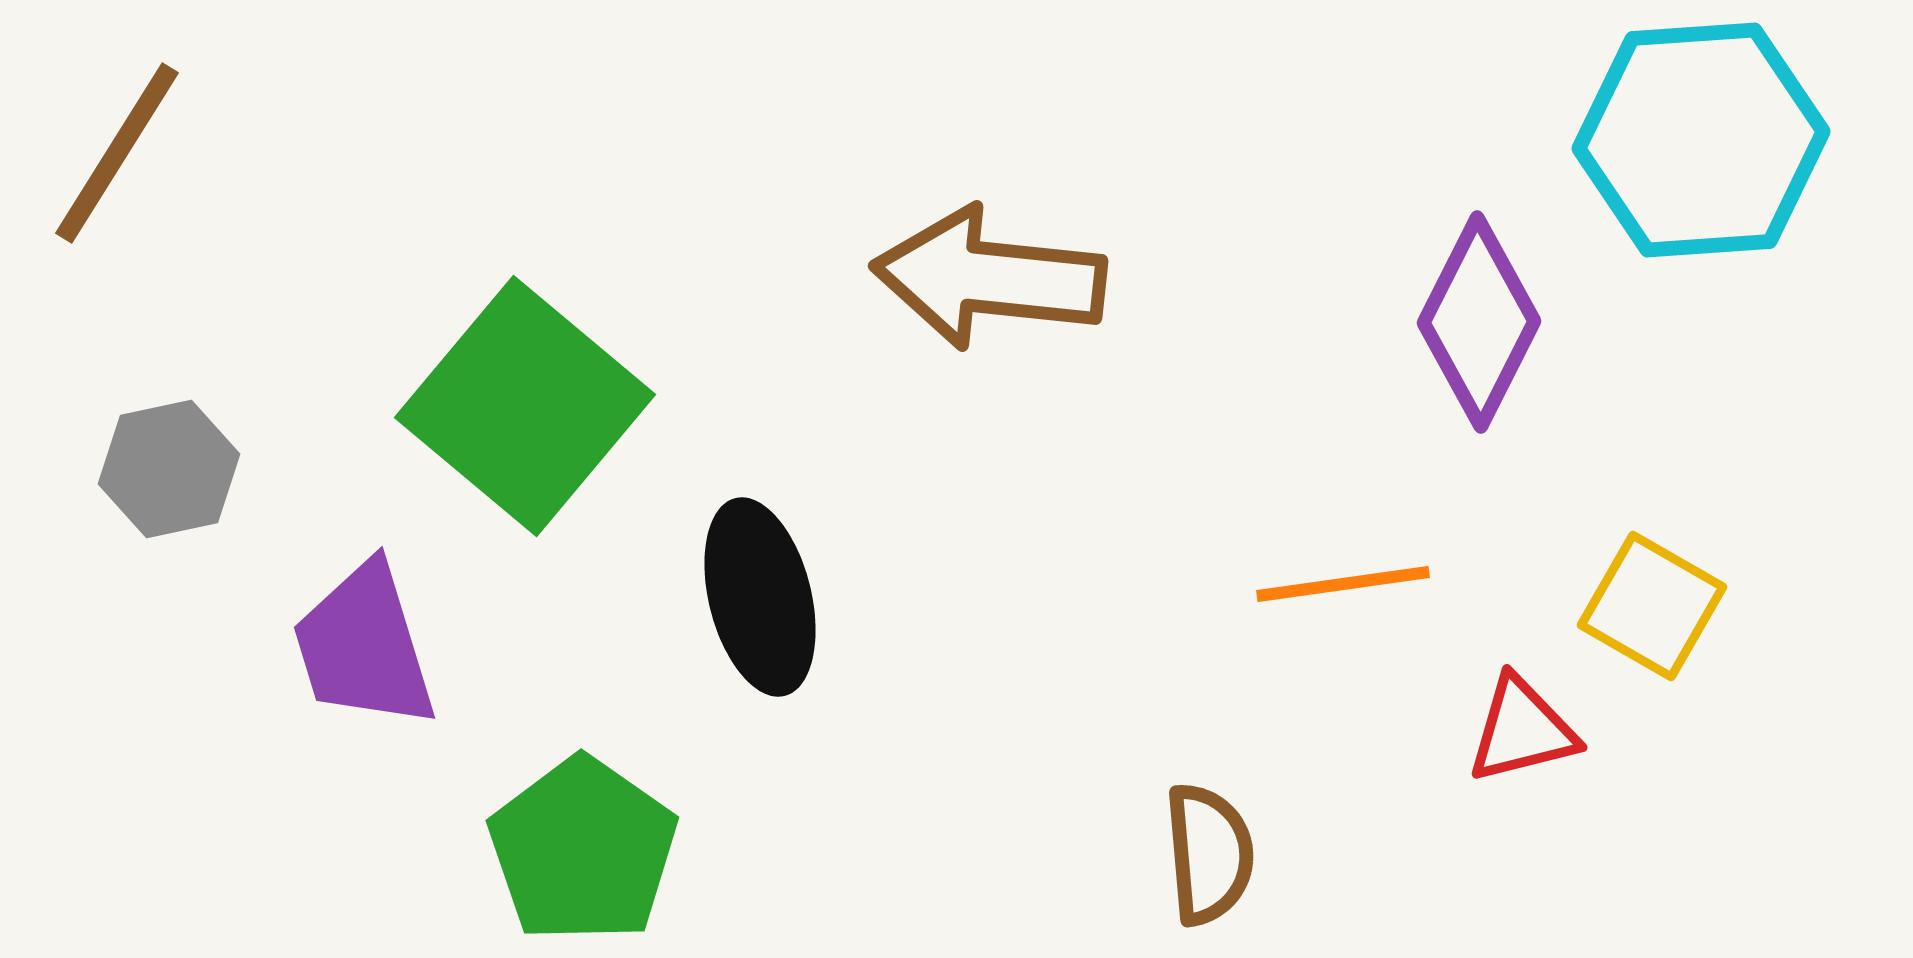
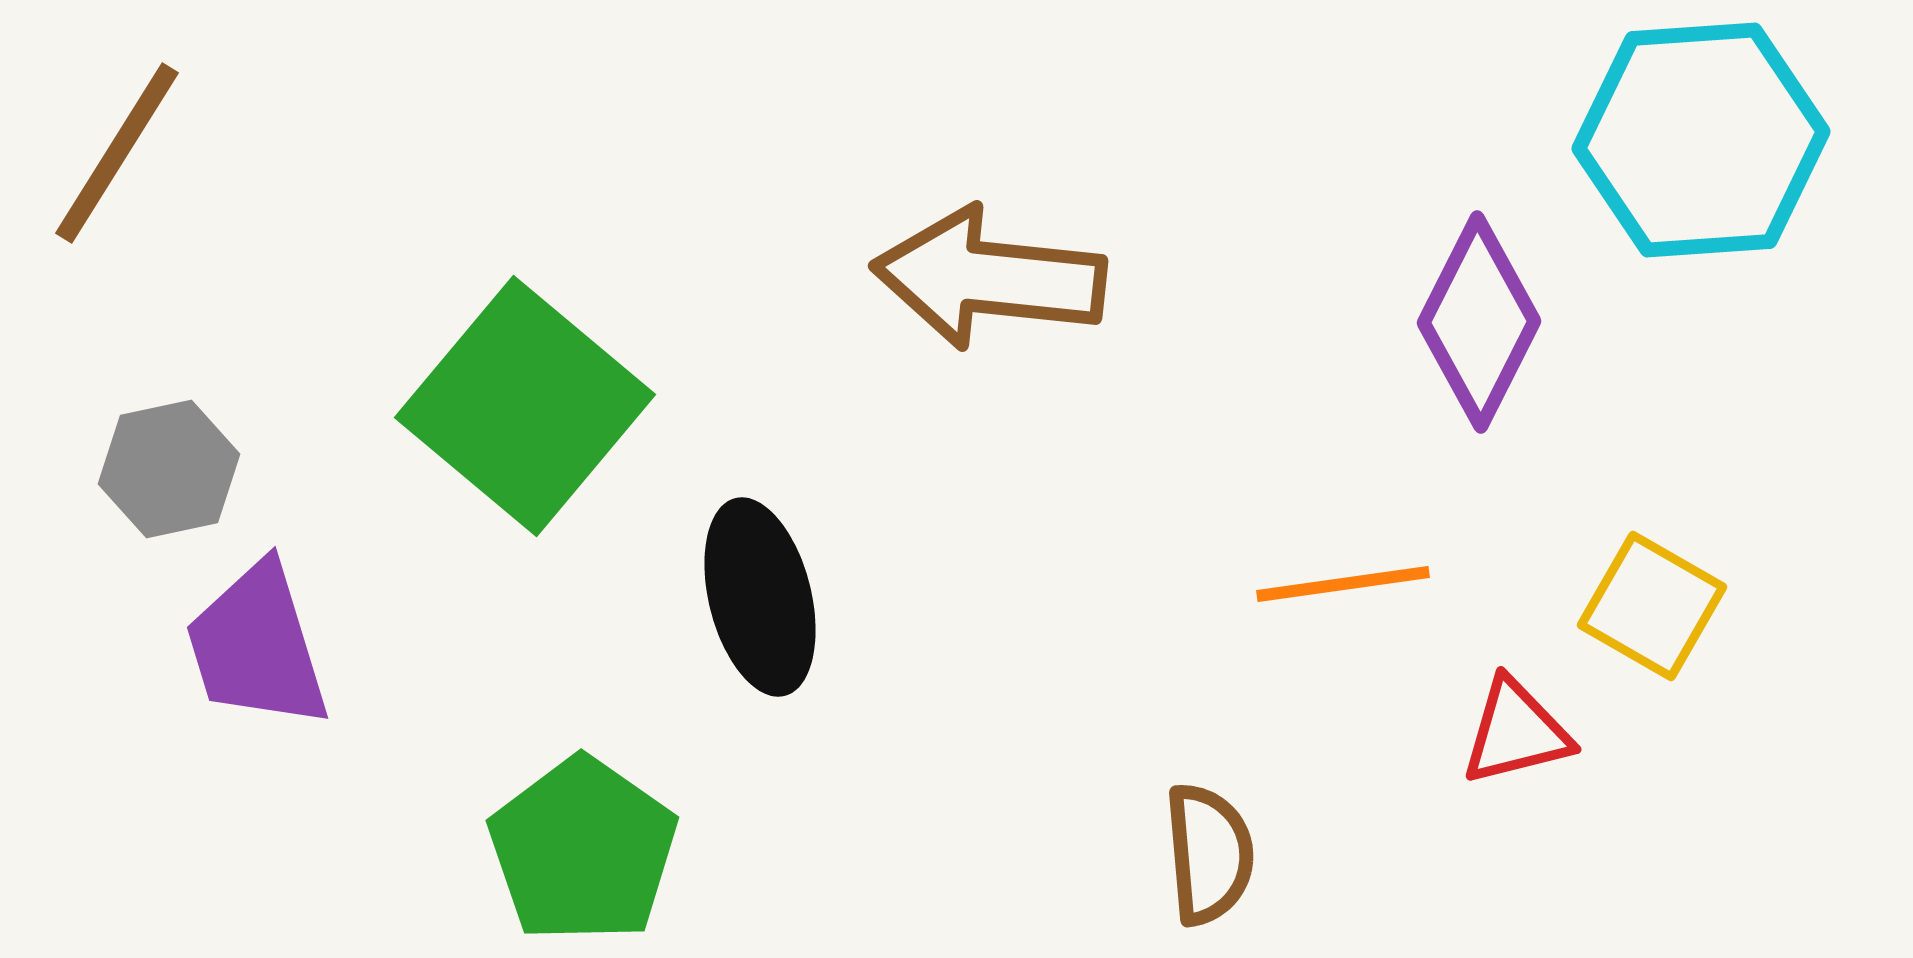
purple trapezoid: moved 107 px left
red triangle: moved 6 px left, 2 px down
